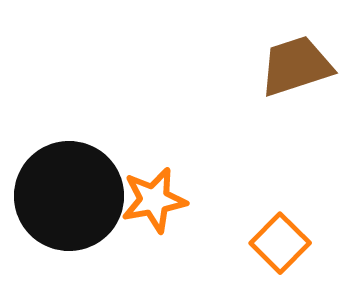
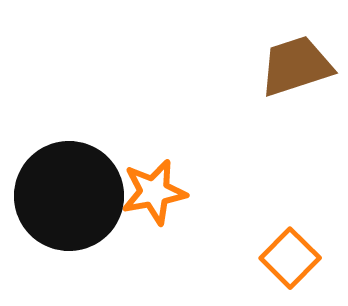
orange star: moved 8 px up
orange square: moved 10 px right, 15 px down
